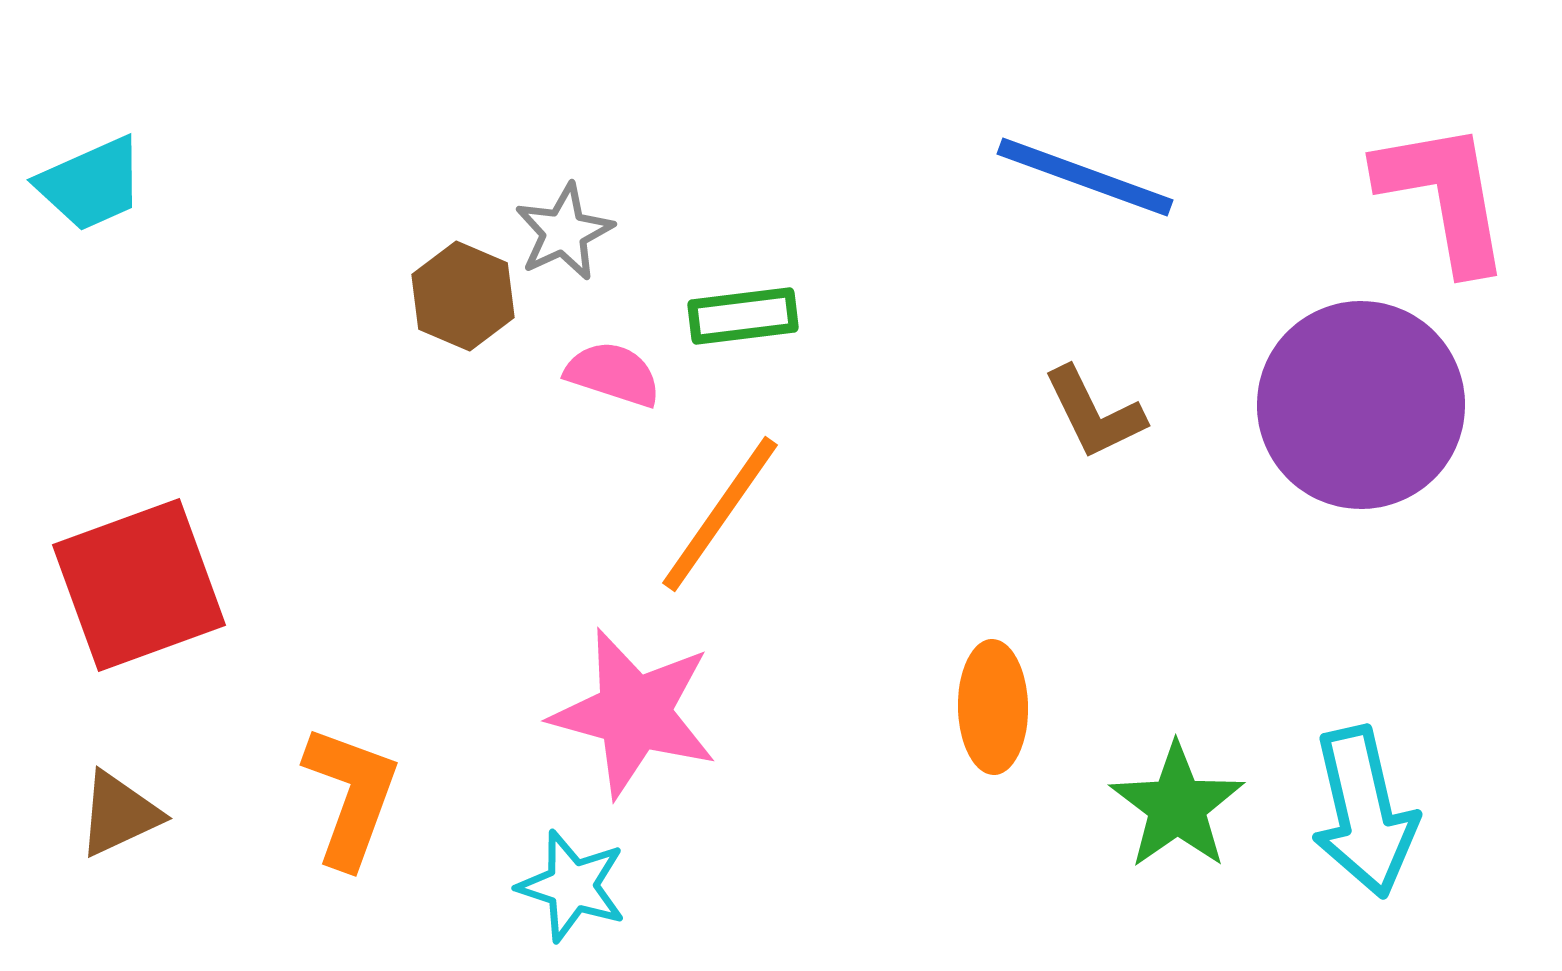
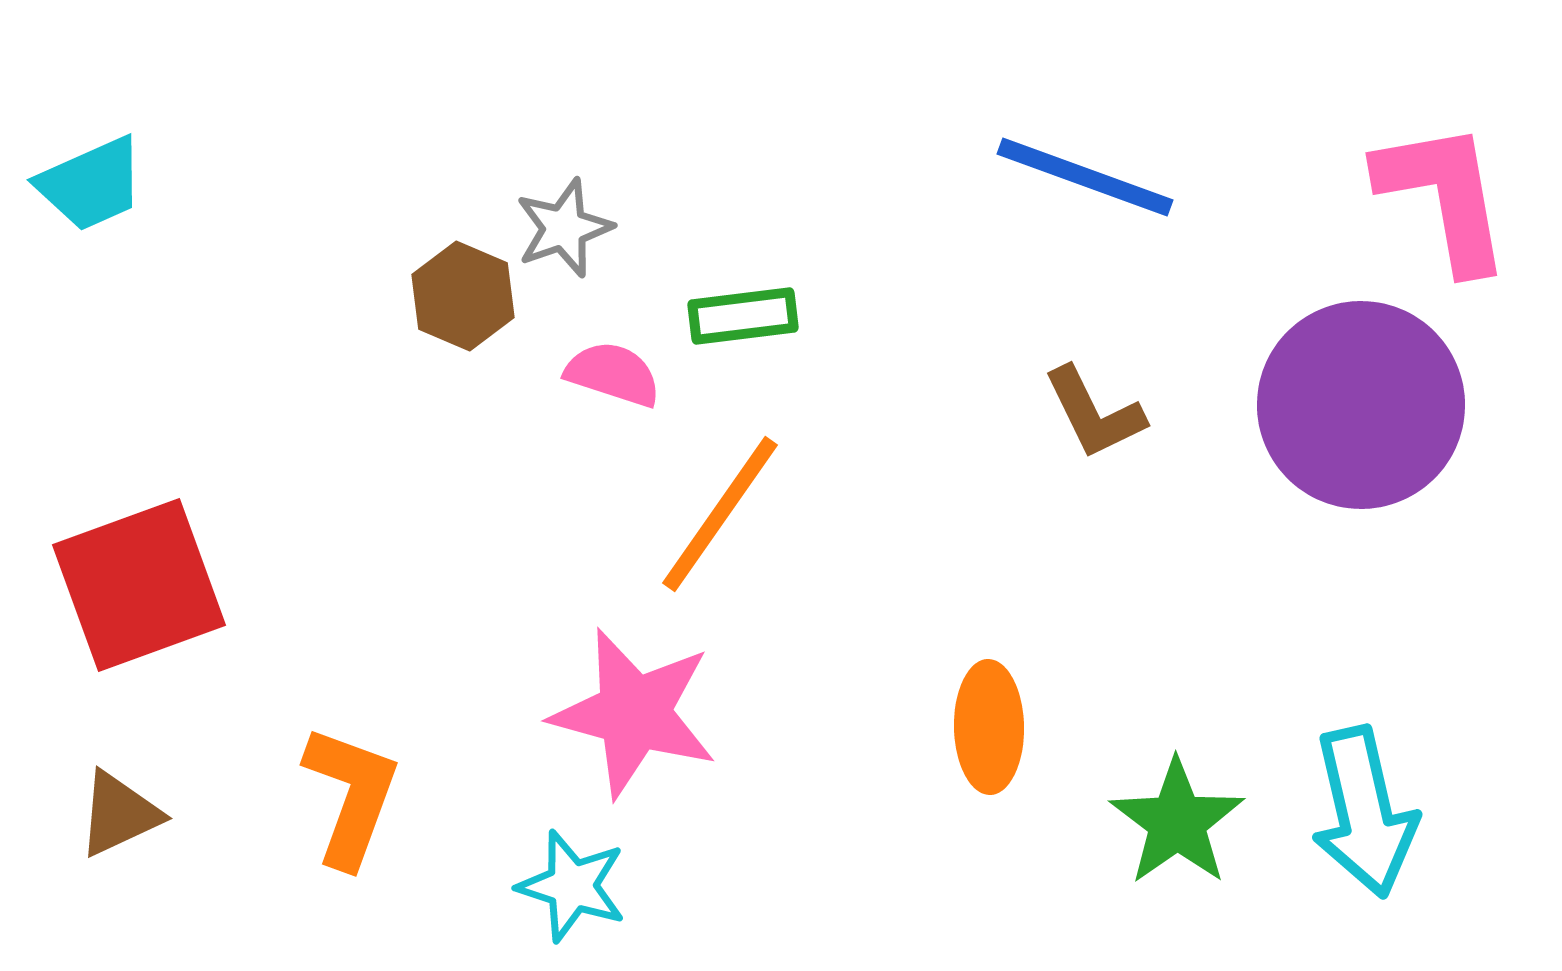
gray star: moved 4 px up; rotated 6 degrees clockwise
orange ellipse: moved 4 px left, 20 px down
green star: moved 16 px down
